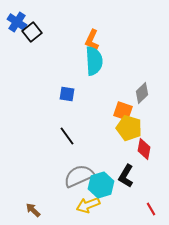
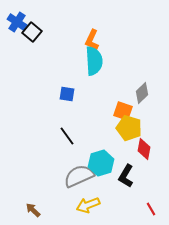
black square: rotated 12 degrees counterclockwise
cyan hexagon: moved 22 px up
